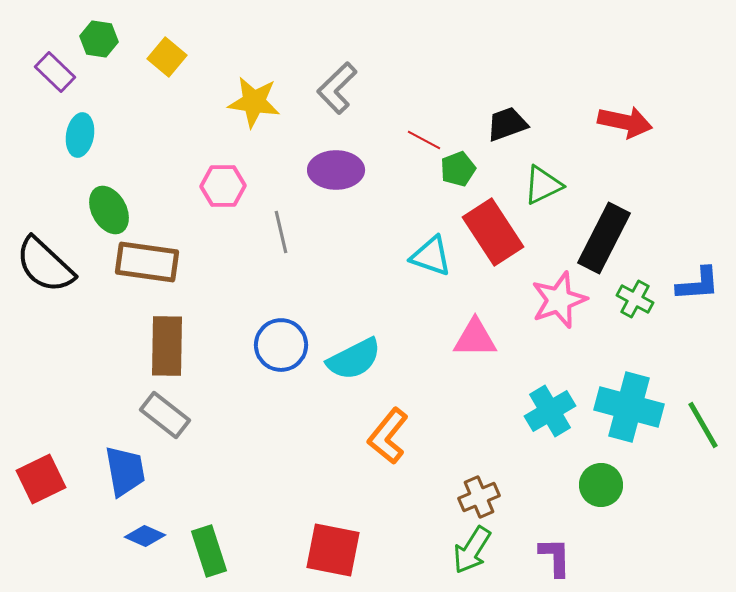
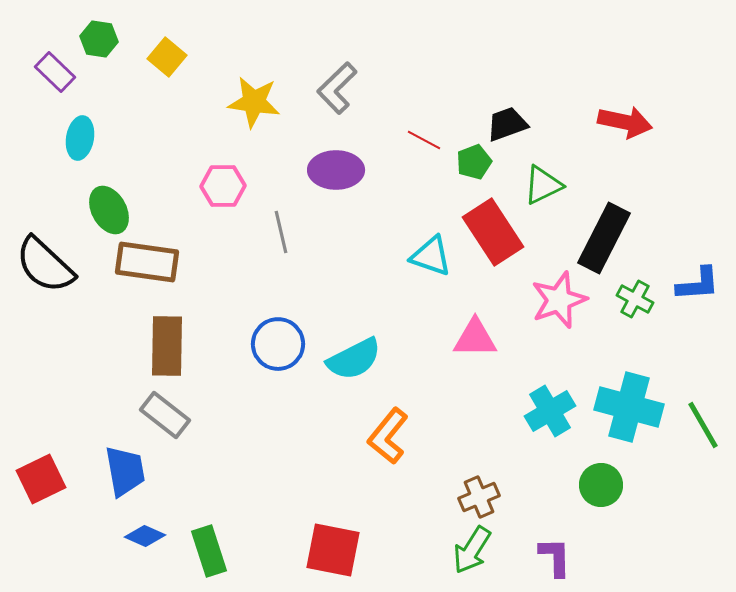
cyan ellipse at (80, 135): moved 3 px down
green pentagon at (458, 169): moved 16 px right, 7 px up
blue circle at (281, 345): moved 3 px left, 1 px up
